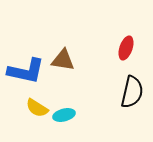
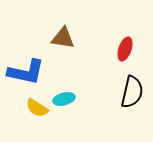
red ellipse: moved 1 px left, 1 px down
brown triangle: moved 22 px up
blue L-shape: moved 1 px down
cyan ellipse: moved 16 px up
